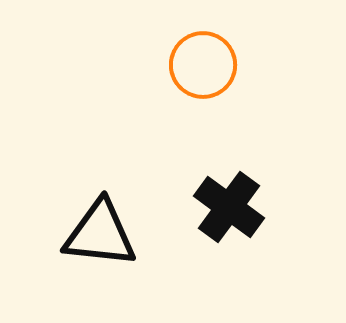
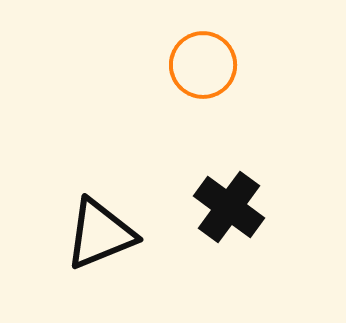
black triangle: rotated 28 degrees counterclockwise
